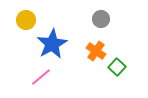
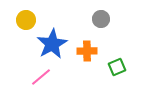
orange cross: moved 9 px left; rotated 36 degrees counterclockwise
green square: rotated 24 degrees clockwise
